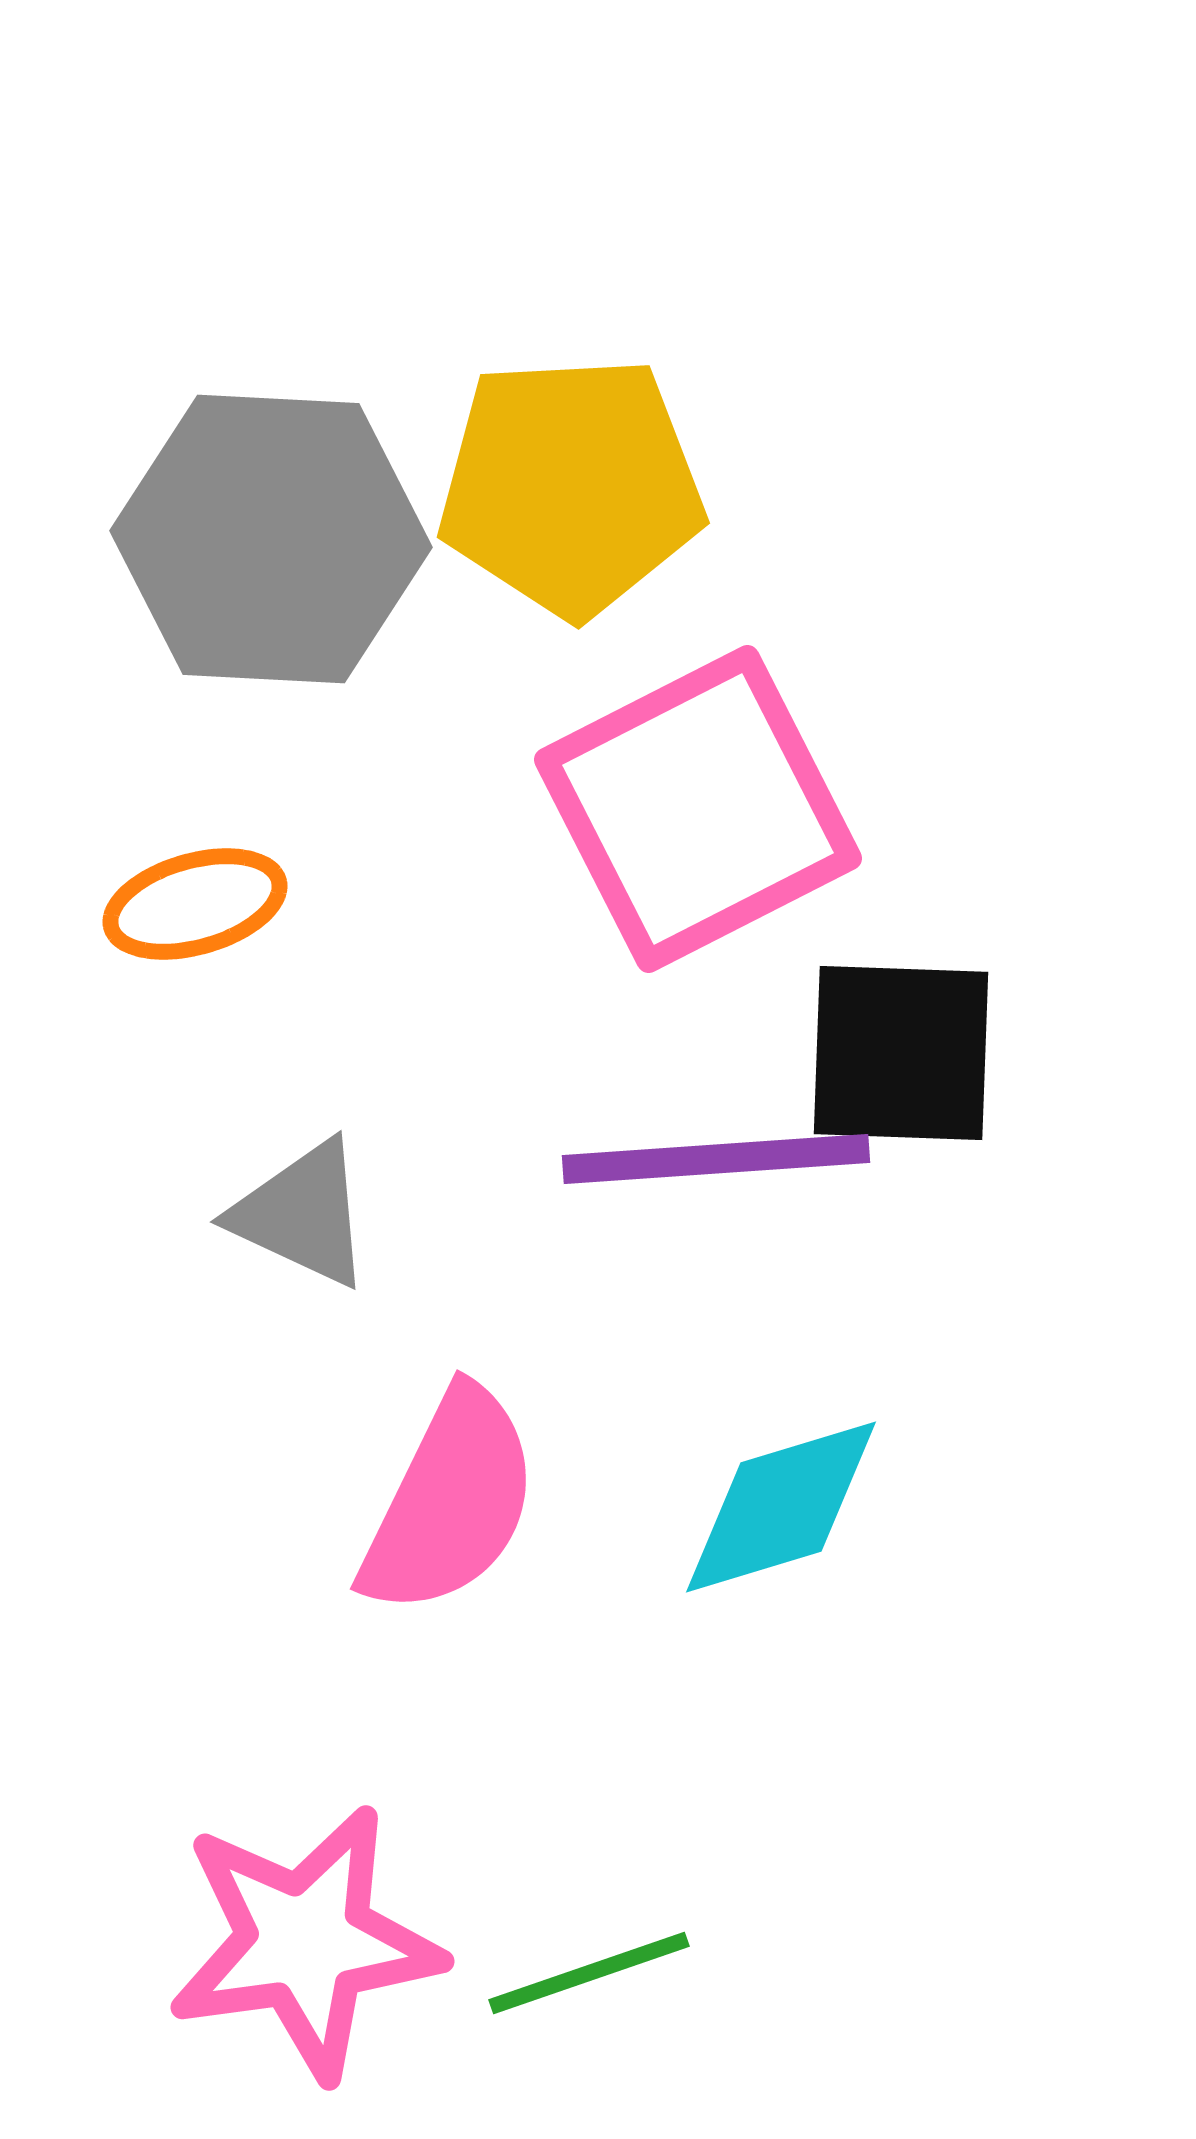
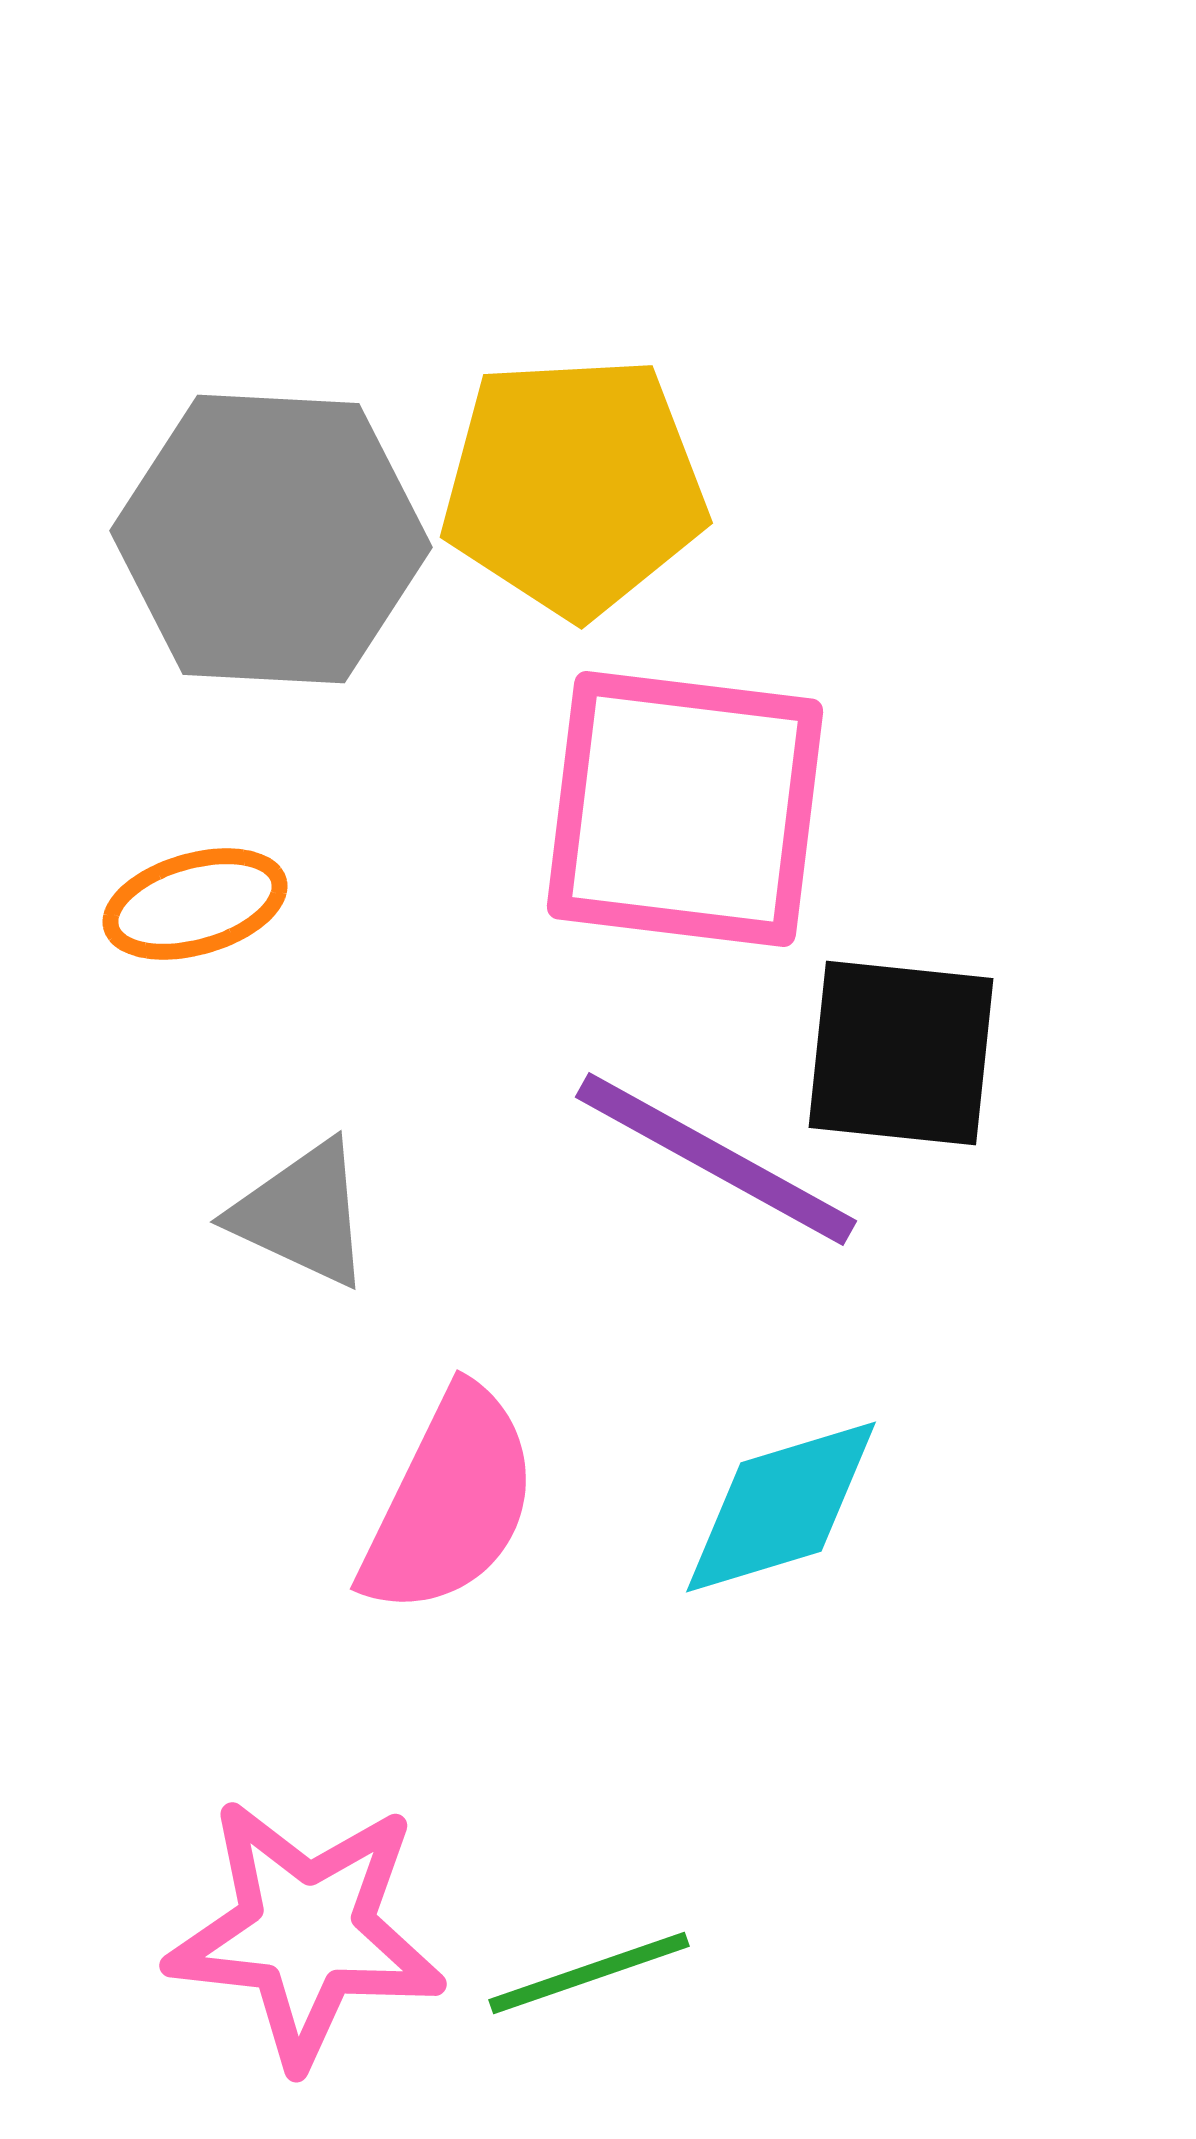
yellow pentagon: moved 3 px right
pink square: moved 13 px left; rotated 34 degrees clockwise
black square: rotated 4 degrees clockwise
purple line: rotated 33 degrees clockwise
pink star: moved 1 px right, 10 px up; rotated 14 degrees clockwise
